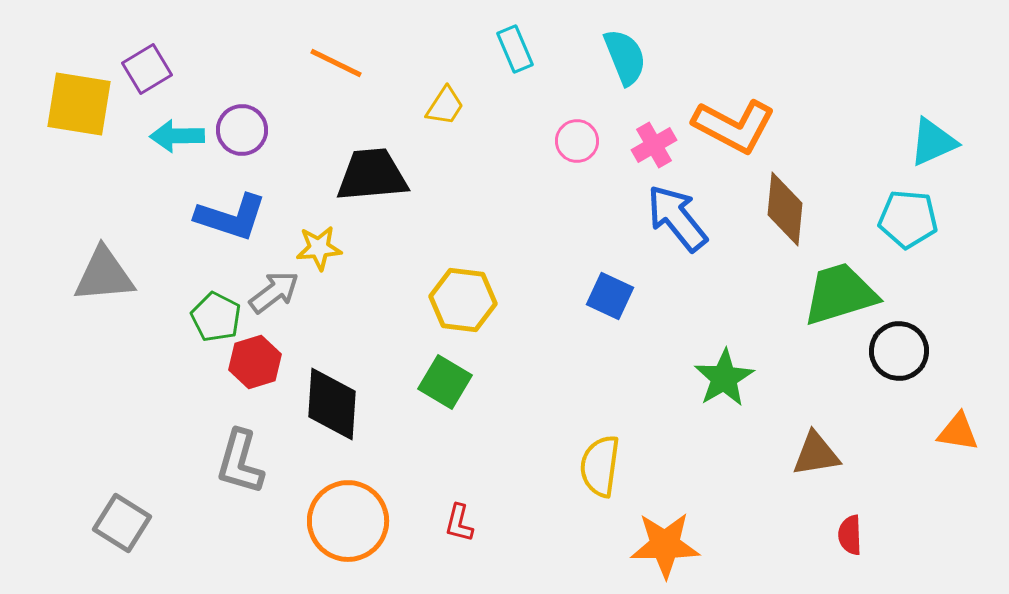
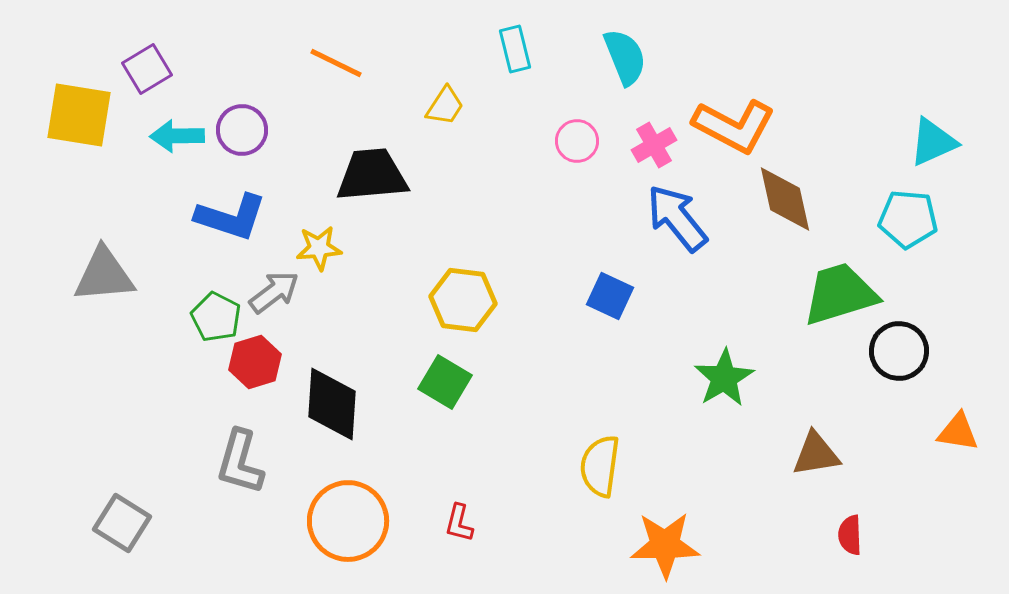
cyan rectangle: rotated 9 degrees clockwise
yellow square: moved 11 px down
brown diamond: moved 10 px up; rotated 18 degrees counterclockwise
